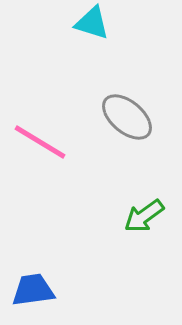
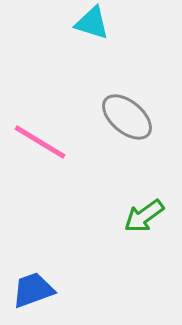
blue trapezoid: rotated 12 degrees counterclockwise
